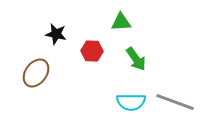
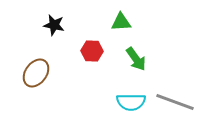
black star: moved 2 px left, 9 px up
